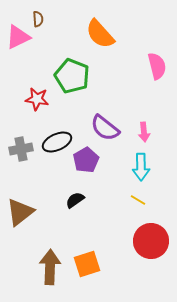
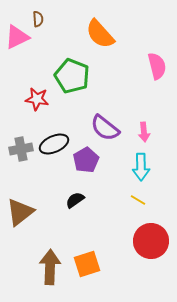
pink triangle: moved 1 px left
black ellipse: moved 3 px left, 2 px down
